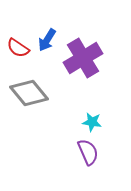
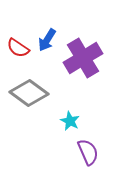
gray diamond: rotated 15 degrees counterclockwise
cyan star: moved 22 px left, 1 px up; rotated 18 degrees clockwise
